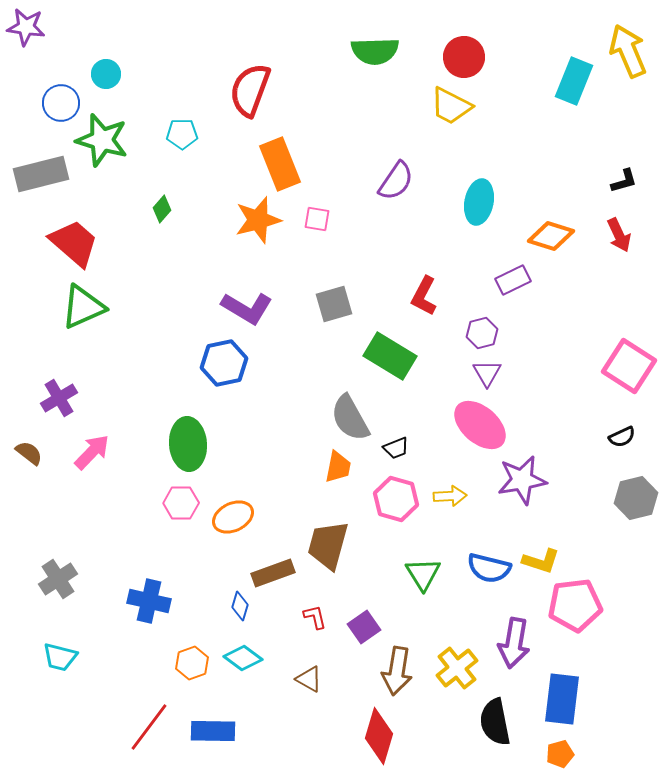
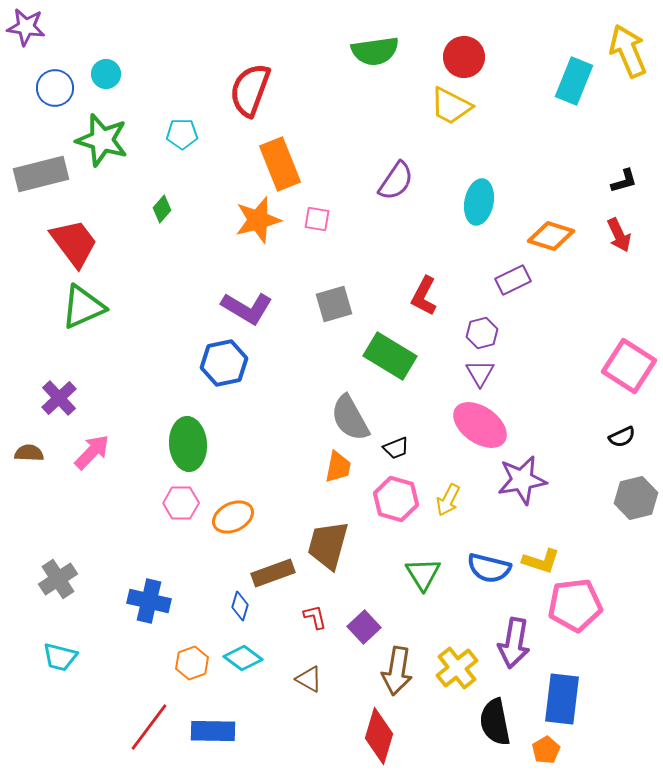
green semicircle at (375, 51): rotated 6 degrees counterclockwise
blue circle at (61, 103): moved 6 px left, 15 px up
red trapezoid at (74, 243): rotated 12 degrees clockwise
purple triangle at (487, 373): moved 7 px left
purple cross at (59, 398): rotated 12 degrees counterclockwise
pink ellipse at (480, 425): rotated 6 degrees counterclockwise
brown semicircle at (29, 453): rotated 36 degrees counterclockwise
yellow arrow at (450, 496): moved 2 px left, 4 px down; rotated 120 degrees clockwise
purple square at (364, 627): rotated 8 degrees counterclockwise
orange pentagon at (560, 754): moved 14 px left, 4 px up; rotated 16 degrees counterclockwise
